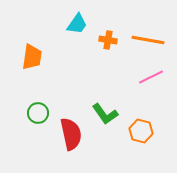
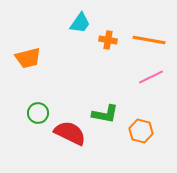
cyan trapezoid: moved 3 px right, 1 px up
orange line: moved 1 px right
orange trapezoid: moved 4 px left, 1 px down; rotated 68 degrees clockwise
green L-shape: rotated 44 degrees counterclockwise
red semicircle: moved 1 px left, 1 px up; rotated 52 degrees counterclockwise
